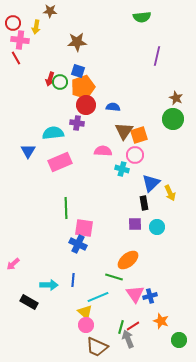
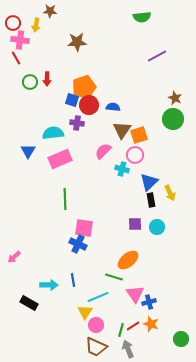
yellow arrow at (36, 27): moved 2 px up
purple line at (157, 56): rotated 48 degrees clockwise
blue square at (78, 71): moved 6 px left, 29 px down
red arrow at (50, 79): moved 3 px left; rotated 16 degrees counterclockwise
green circle at (60, 82): moved 30 px left
orange pentagon at (83, 87): moved 1 px right
brown star at (176, 98): moved 1 px left
red circle at (86, 105): moved 3 px right
brown triangle at (124, 131): moved 2 px left, 1 px up
pink semicircle at (103, 151): rotated 48 degrees counterclockwise
pink rectangle at (60, 162): moved 3 px up
blue triangle at (151, 183): moved 2 px left, 1 px up
black rectangle at (144, 203): moved 7 px right, 3 px up
green line at (66, 208): moved 1 px left, 9 px up
pink arrow at (13, 264): moved 1 px right, 7 px up
blue line at (73, 280): rotated 16 degrees counterclockwise
blue cross at (150, 296): moved 1 px left, 6 px down
black rectangle at (29, 302): moved 1 px down
yellow triangle at (85, 312): rotated 21 degrees clockwise
orange star at (161, 321): moved 10 px left, 3 px down
pink circle at (86, 325): moved 10 px right
green line at (121, 327): moved 3 px down
gray arrow at (128, 339): moved 10 px down
green circle at (179, 340): moved 2 px right, 1 px up
brown trapezoid at (97, 347): moved 1 px left
